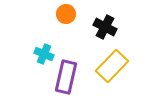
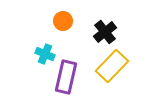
orange circle: moved 3 px left, 7 px down
black cross: moved 5 px down; rotated 25 degrees clockwise
cyan cross: moved 1 px right
